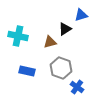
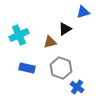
blue triangle: moved 2 px right, 3 px up
cyan cross: moved 1 px right, 1 px up; rotated 36 degrees counterclockwise
blue rectangle: moved 3 px up
